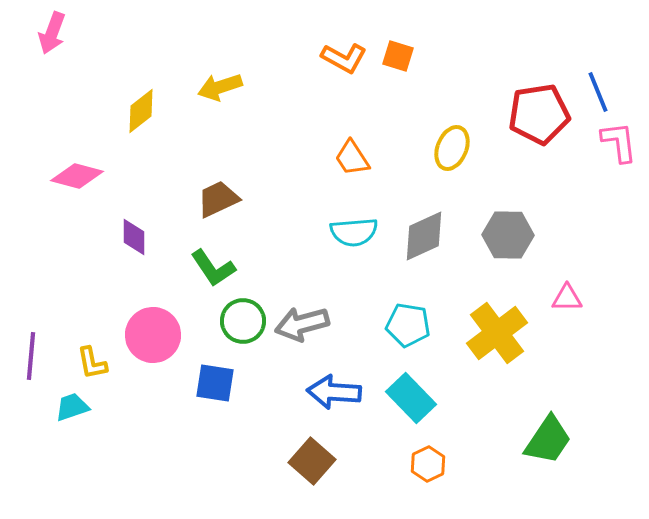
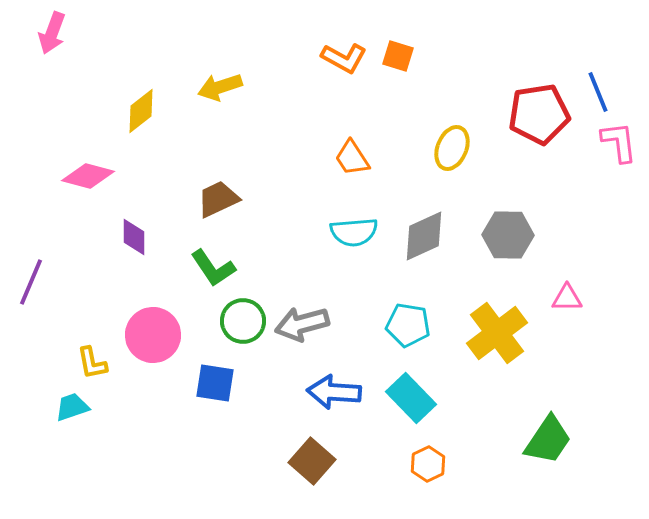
pink diamond: moved 11 px right
purple line: moved 74 px up; rotated 18 degrees clockwise
